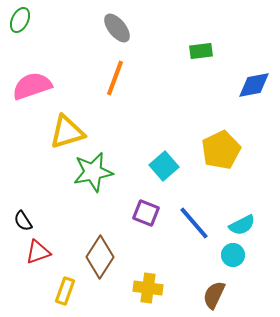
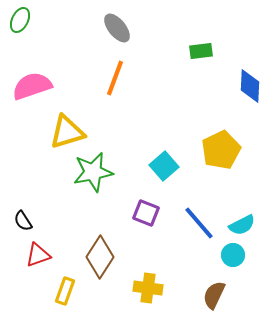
blue diamond: moved 4 px left, 1 px down; rotated 76 degrees counterclockwise
blue line: moved 5 px right
red triangle: moved 3 px down
